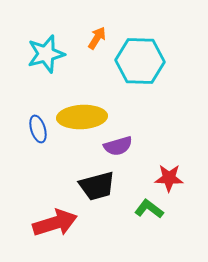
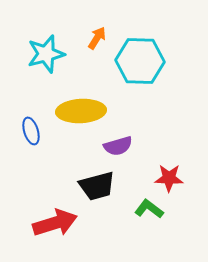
yellow ellipse: moved 1 px left, 6 px up
blue ellipse: moved 7 px left, 2 px down
